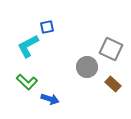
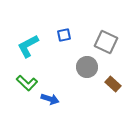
blue square: moved 17 px right, 8 px down
gray square: moved 5 px left, 7 px up
green L-shape: moved 1 px down
